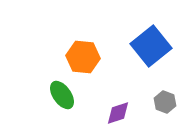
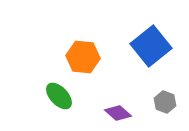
green ellipse: moved 3 px left, 1 px down; rotated 8 degrees counterclockwise
purple diamond: rotated 60 degrees clockwise
